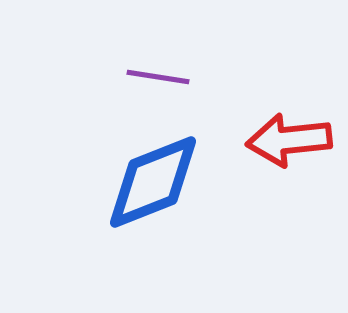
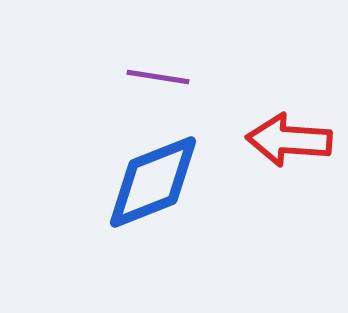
red arrow: rotated 10 degrees clockwise
